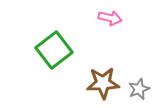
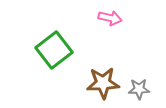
gray star: rotated 20 degrees clockwise
